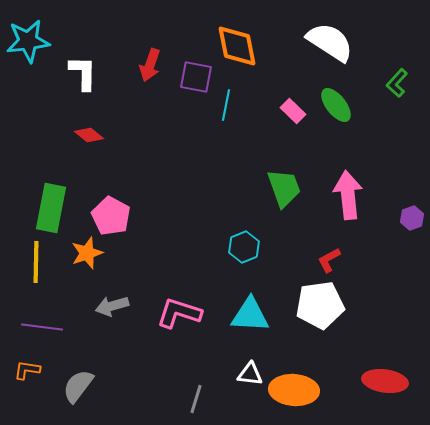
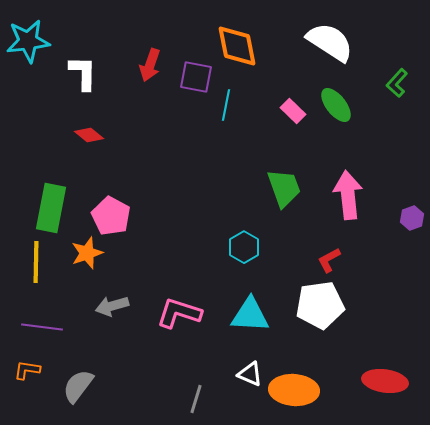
cyan hexagon: rotated 8 degrees counterclockwise
white triangle: rotated 16 degrees clockwise
